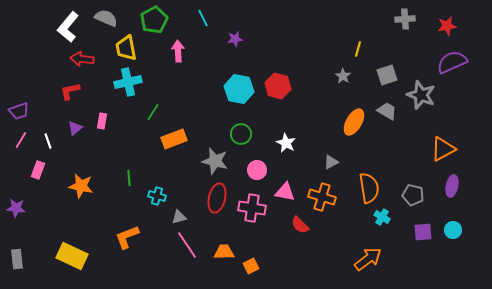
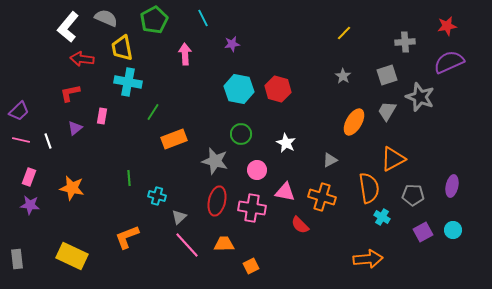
gray cross at (405, 19): moved 23 px down
purple star at (235, 39): moved 3 px left, 5 px down
yellow trapezoid at (126, 48): moved 4 px left
yellow line at (358, 49): moved 14 px left, 16 px up; rotated 28 degrees clockwise
pink arrow at (178, 51): moved 7 px right, 3 px down
purple semicircle at (452, 62): moved 3 px left
cyan cross at (128, 82): rotated 24 degrees clockwise
red hexagon at (278, 86): moved 3 px down
red L-shape at (70, 91): moved 2 px down
gray star at (421, 95): moved 1 px left, 2 px down
purple trapezoid at (19, 111): rotated 25 degrees counterclockwise
gray trapezoid at (387, 111): rotated 90 degrees counterclockwise
pink rectangle at (102, 121): moved 5 px up
pink line at (21, 140): rotated 72 degrees clockwise
orange triangle at (443, 149): moved 50 px left, 10 px down
gray triangle at (331, 162): moved 1 px left, 2 px up
pink rectangle at (38, 170): moved 9 px left, 7 px down
orange star at (81, 186): moved 9 px left, 2 px down
gray pentagon at (413, 195): rotated 10 degrees counterclockwise
red ellipse at (217, 198): moved 3 px down
purple star at (16, 208): moved 14 px right, 3 px up
gray triangle at (179, 217): rotated 28 degrees counterclockwise
purple square at (423, 232): rotated 24 degrees counterclockwise
pink line at (187, 245): rotated 8 degrees counterclockwise
orange trapezoid at (224, 252): moved 8 px up
orange arrow at (368, 259): rotated 32 degrees clockwise
